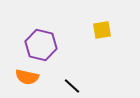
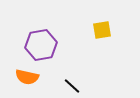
purple hexagon: rotated 24 degrees counterclockwise
